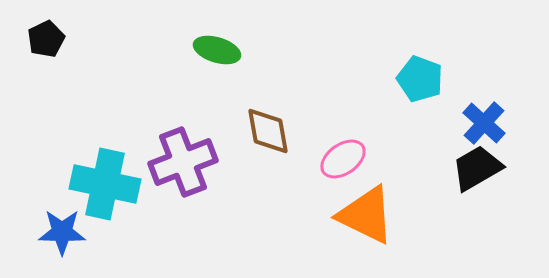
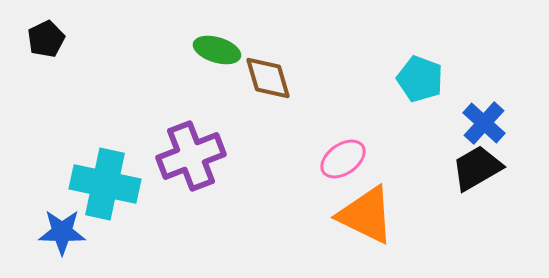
brown diamond: moved 53 px up; rotated 6 degrees counterclockwise
purple cross: moved 8 px right, 6 px up
